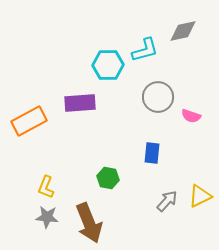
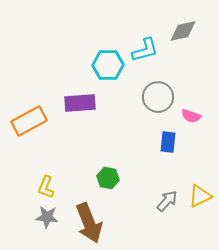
blue rectangle: moved 16 px right, 11 px up
